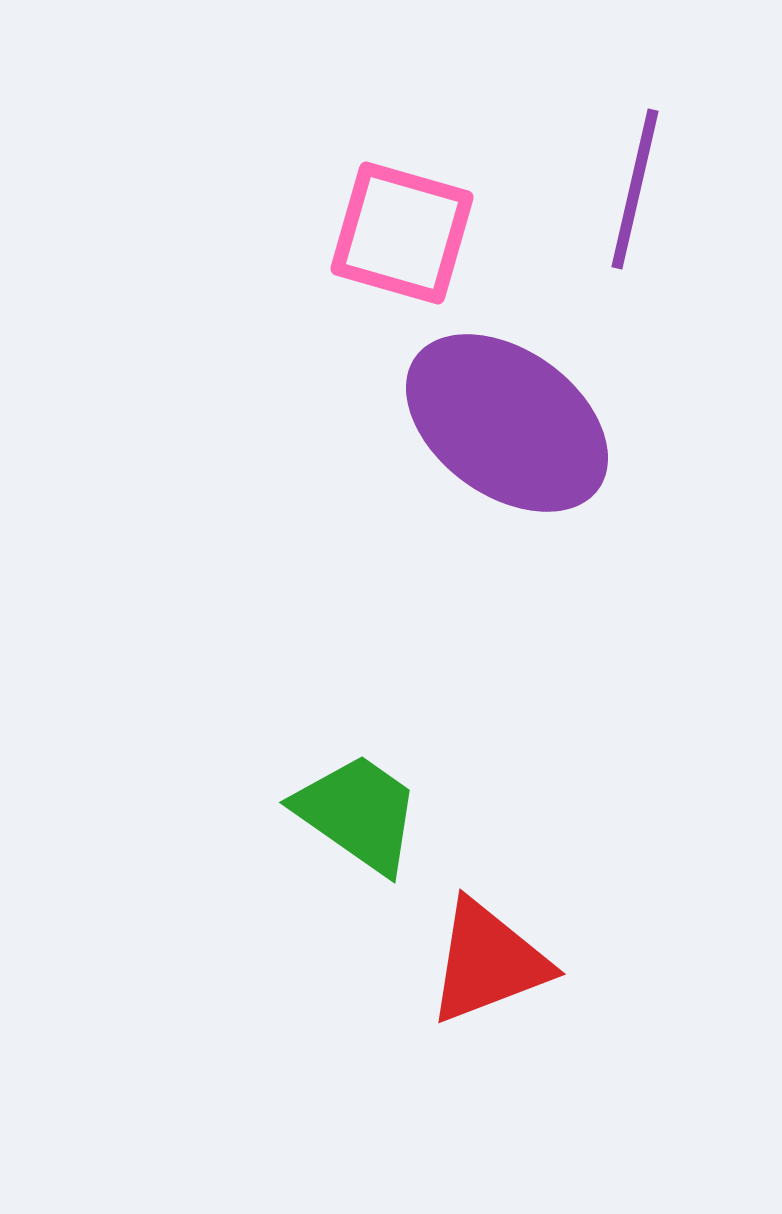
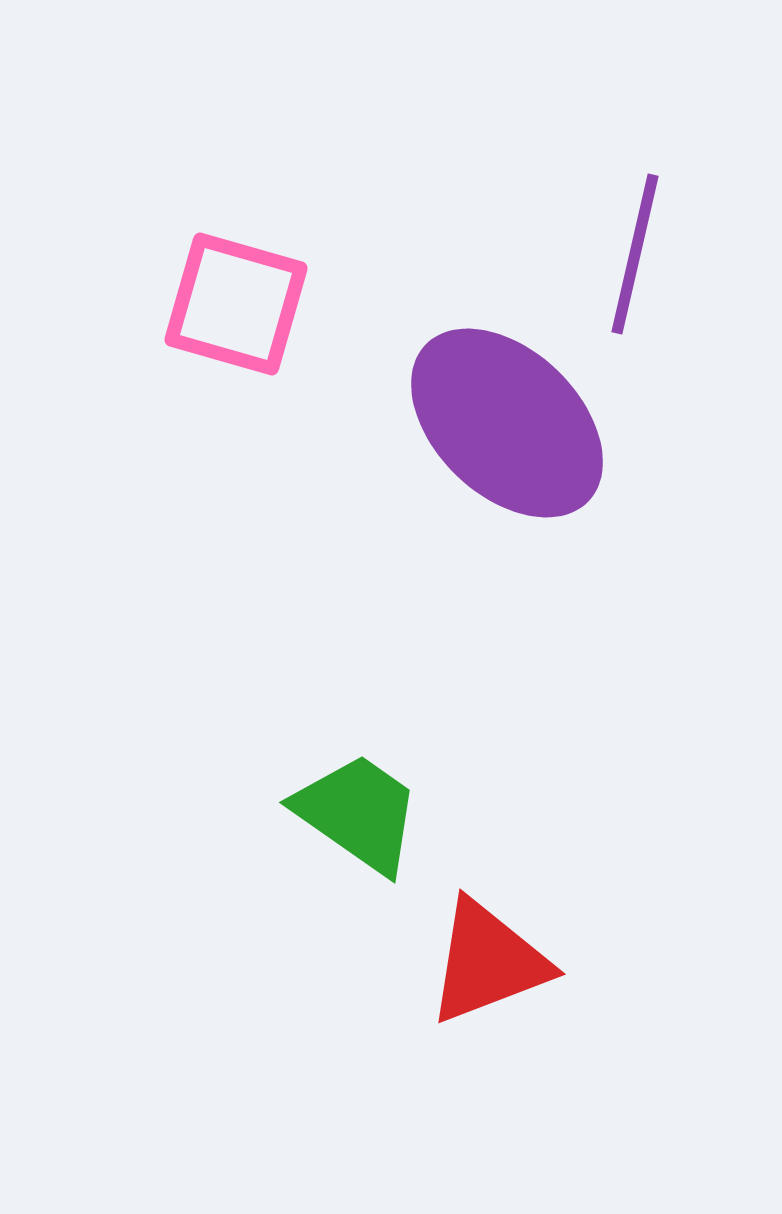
purple line: moved 65 px down
pink square: moved 166 px left, 71 px down
purple ellipse: rotated 8 degrees clockwise
